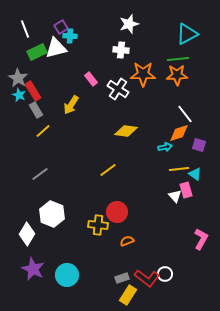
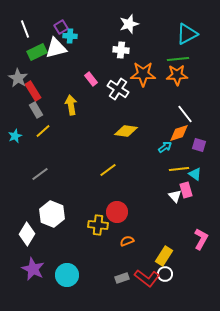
cyan star at (19, 95): moved 4 px left, 41 px down; rotated 24 degrees clockwise
yellow arrow at (71, 105): rotated 138 degrees clockwise
cyan arrow at (165, 147): rotated 24 degrees counterclockwise
yellow rectangle at (128, 295): moved 36 px right, 39 px up
